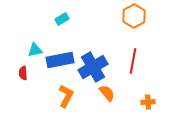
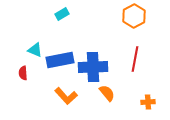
cyan rectangle: moved 5 px up
cyan triangle: rotated 35 degrees clockwise
red line: moved 2 px right, 2 px up
blue cross: rotated 28 degrees clockwise
orange L-shape: rotated 110 degrees clockwise
